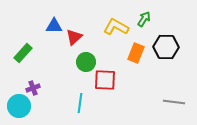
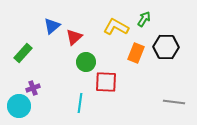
blue triangle: moved 2 px left; rotated 42 degrees counterclockwise
red square: moved 1 px right, 2 px down
